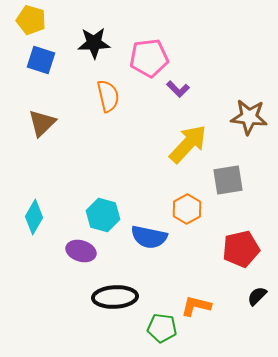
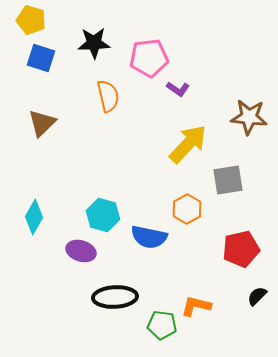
blue square: moved 2 px up
purple L-shape: rotated 10 degrees counterclockwise
green pentagon: moved 3 px up
